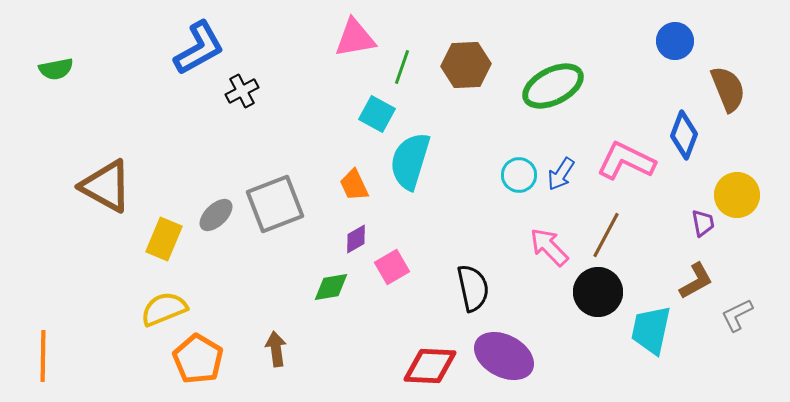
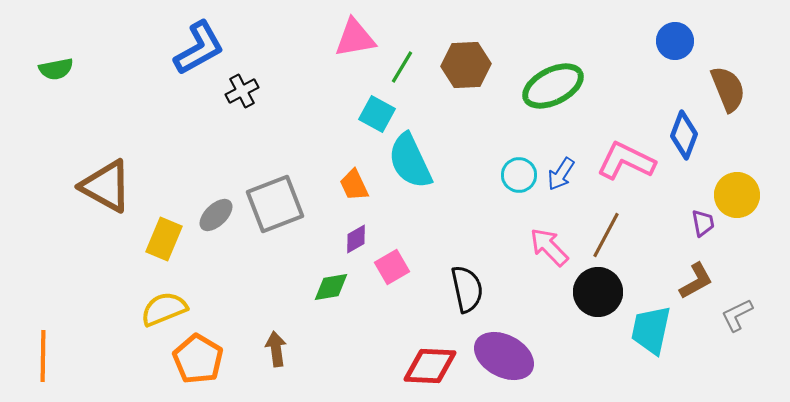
green line: rotated 12 degrees clockwise
cyan semicircle: rotated 42 degrees counterclockwise
black semicircle: moved 6 px left, 1 px down
